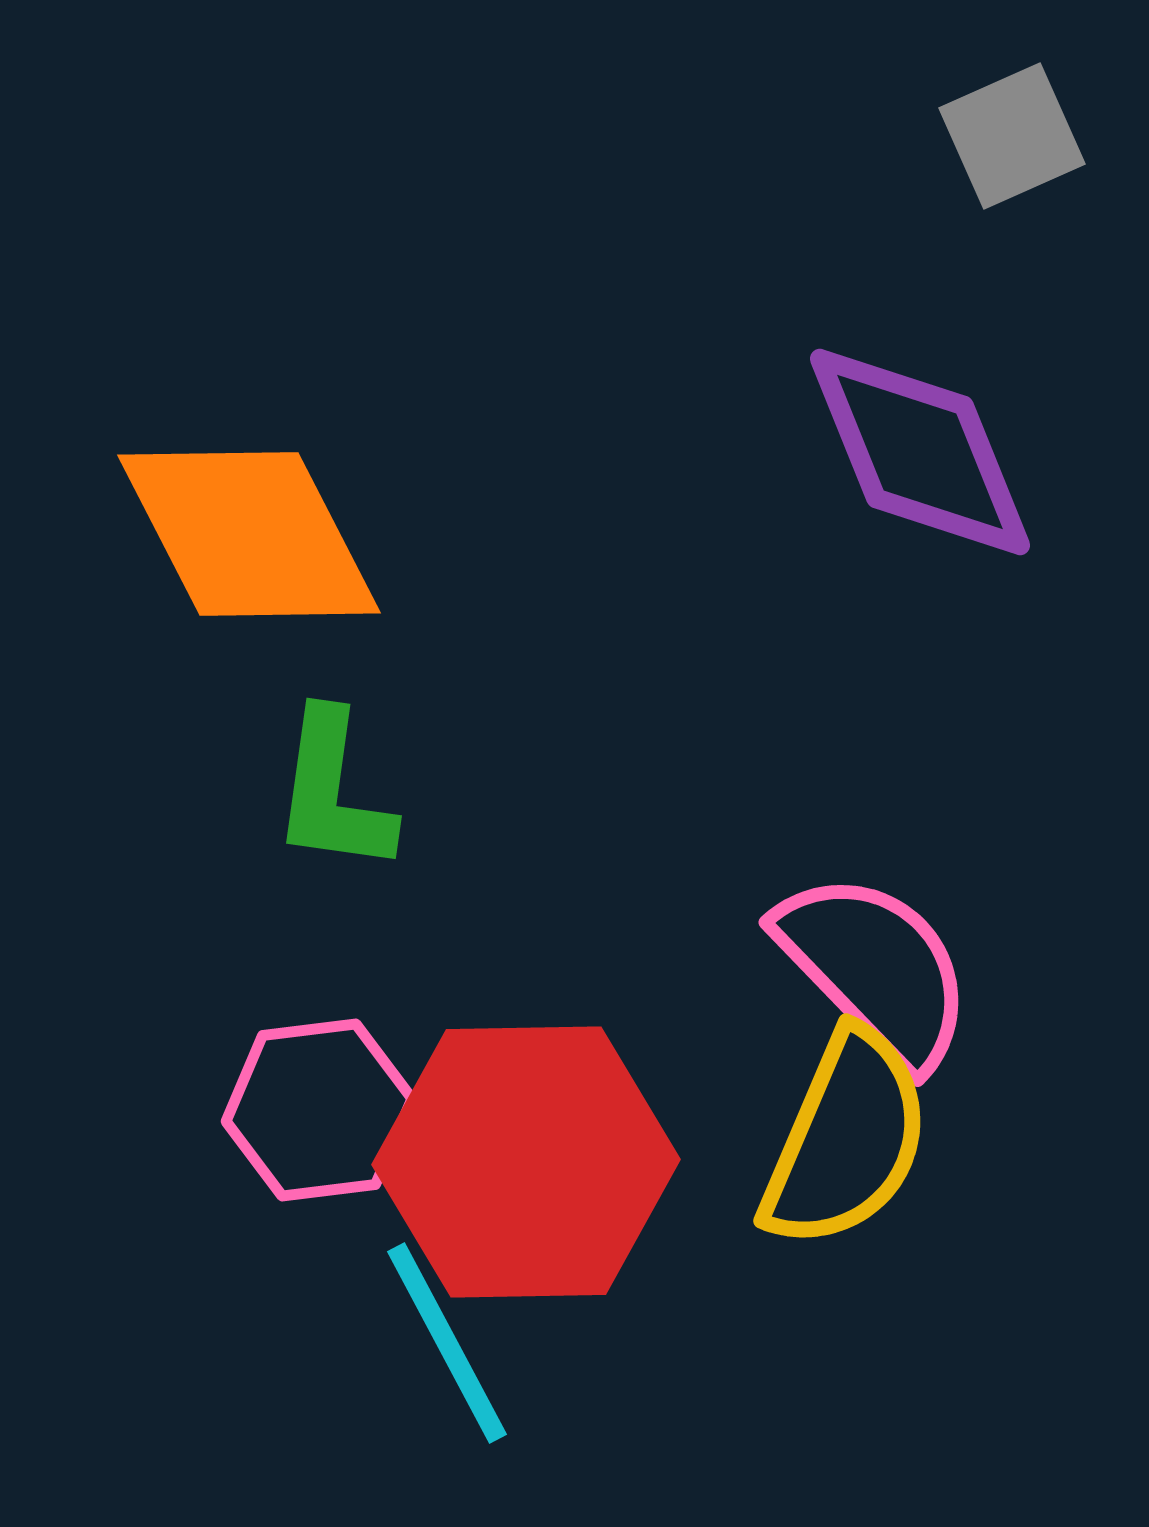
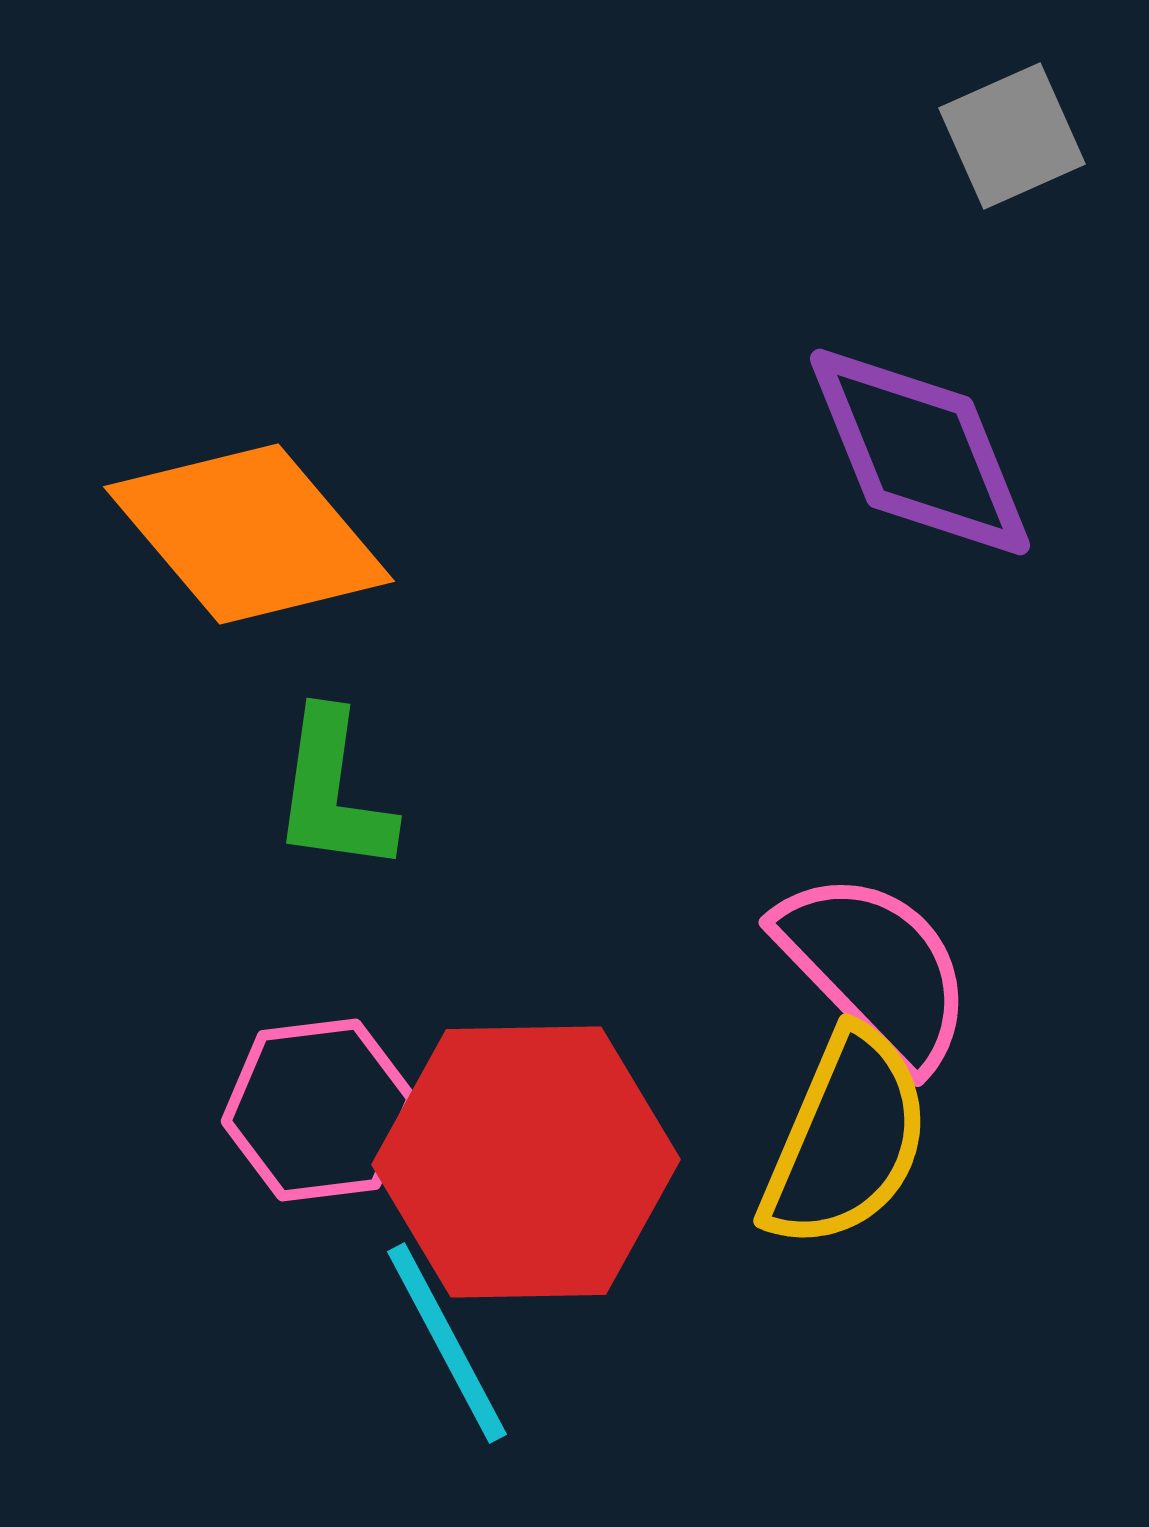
orange diamond: rotated 13 degrees counterclockwise
